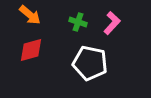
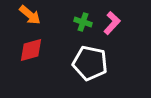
green cross: moved 5 px right
